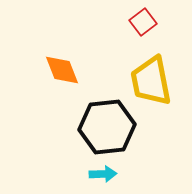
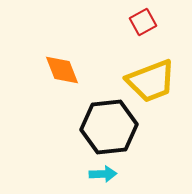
red square: rotated 8 degrees clockwise
yellow trapezoid: rotated 100 degrees counterclockwise
black hexagon: moved 2 px right
